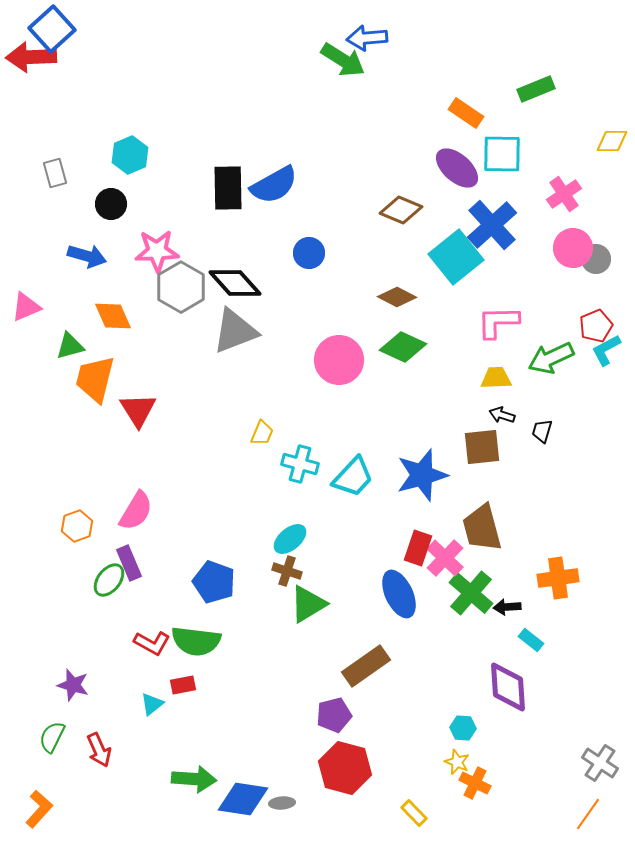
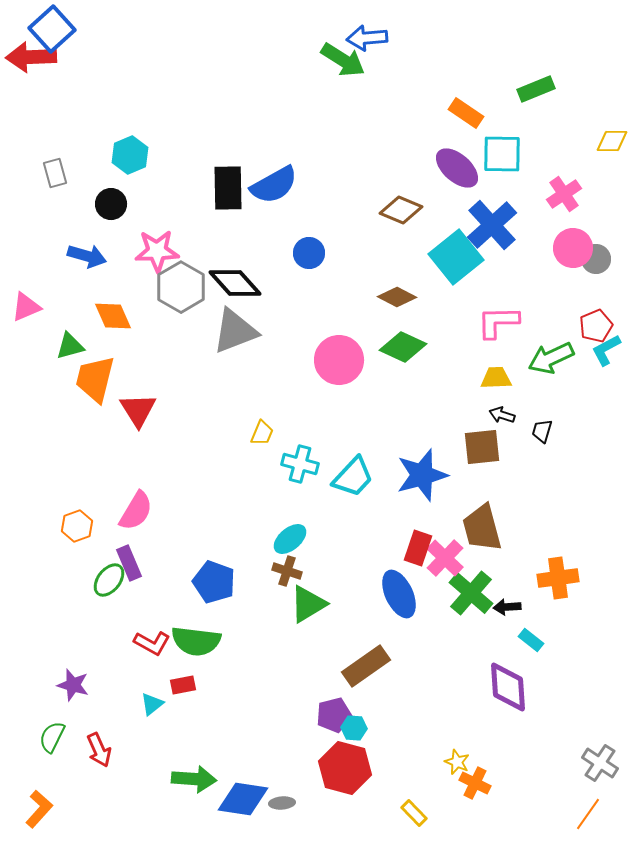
cyan hexagon at (463, 728): moved 109 px left
